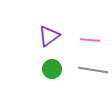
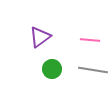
purple triangle: moved 9 px left, 1 px down
